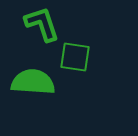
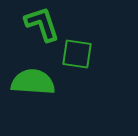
green square: moved 2 px right, 3 px up
